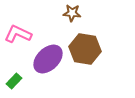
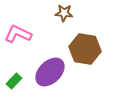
brown star: moved 8 px left
purple ellipse: moved 2 px right, 13 px down
